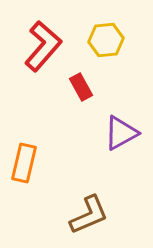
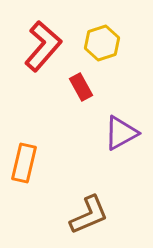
yellow hexagon: moved 4 px left, 3 px down; rotated 12 degrees counterclockwise
